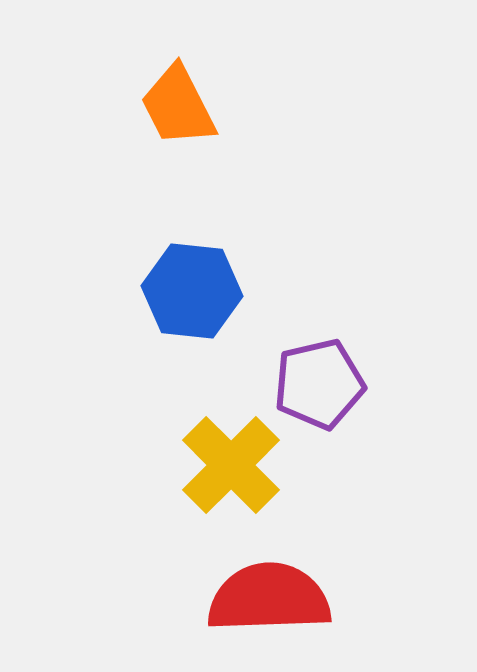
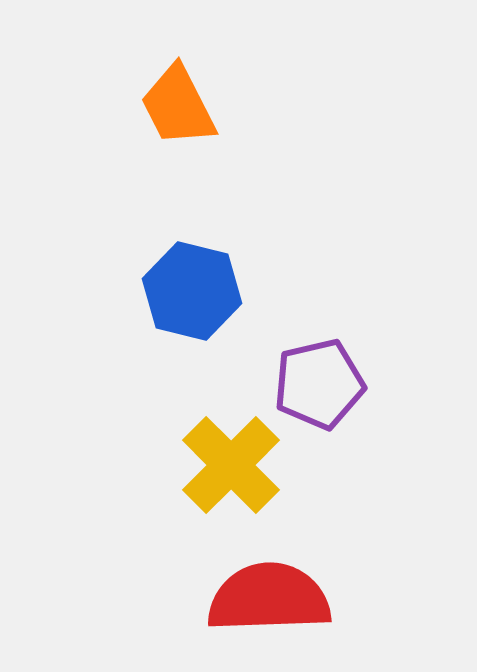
blue hexagon: rotated 8 degrees clockwise
